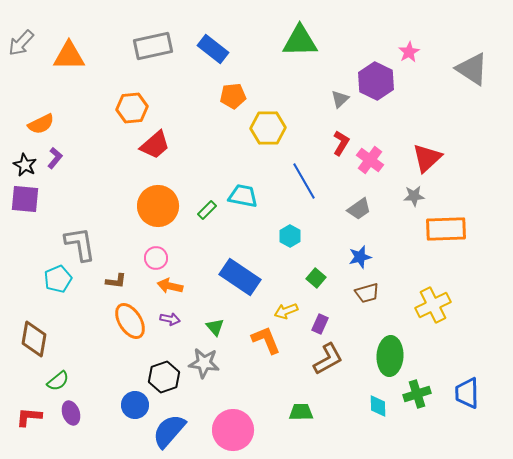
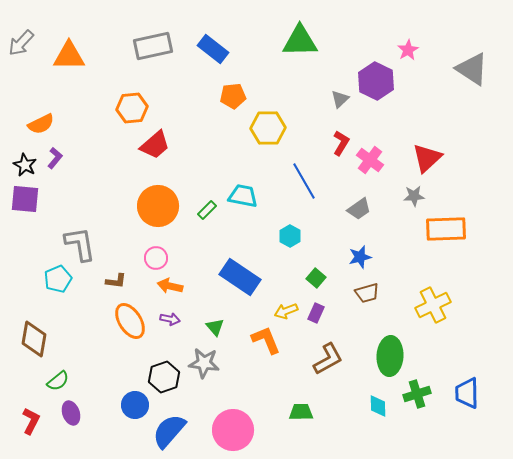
pink star at (409, 52): moved 1 px left, 2 px up
purple rectangle at (320, 324): moved 4 px left, 11 px up
red L-shape at (29, 417): moved 2 px right, 4 px down; rotated 112 degrees clockwise
